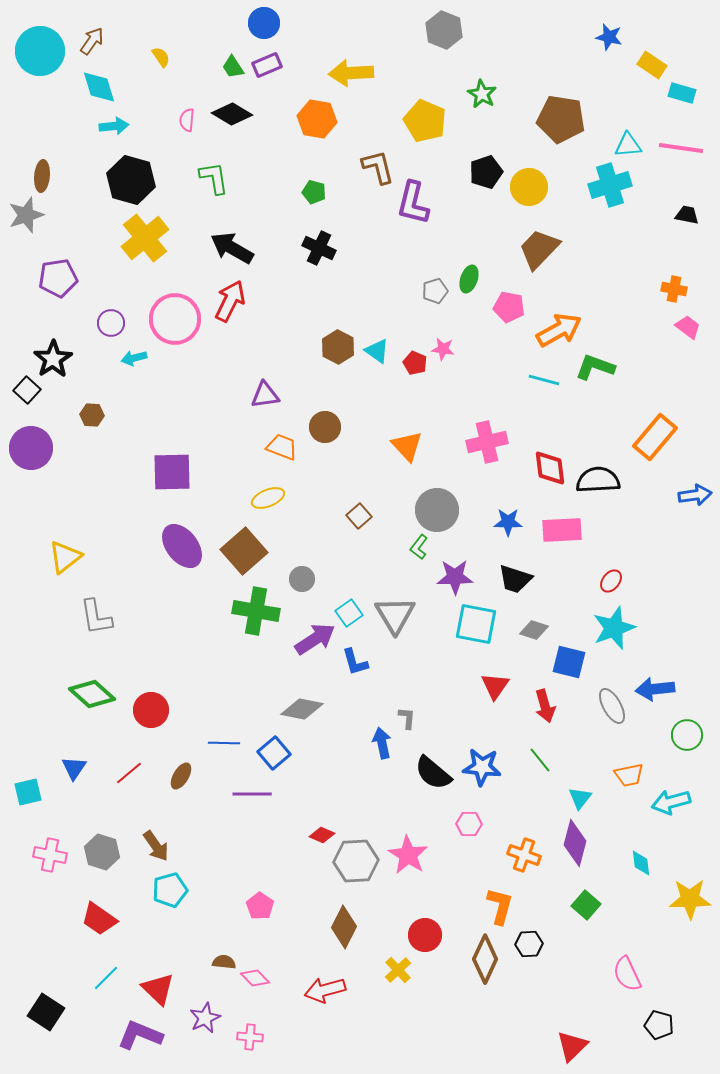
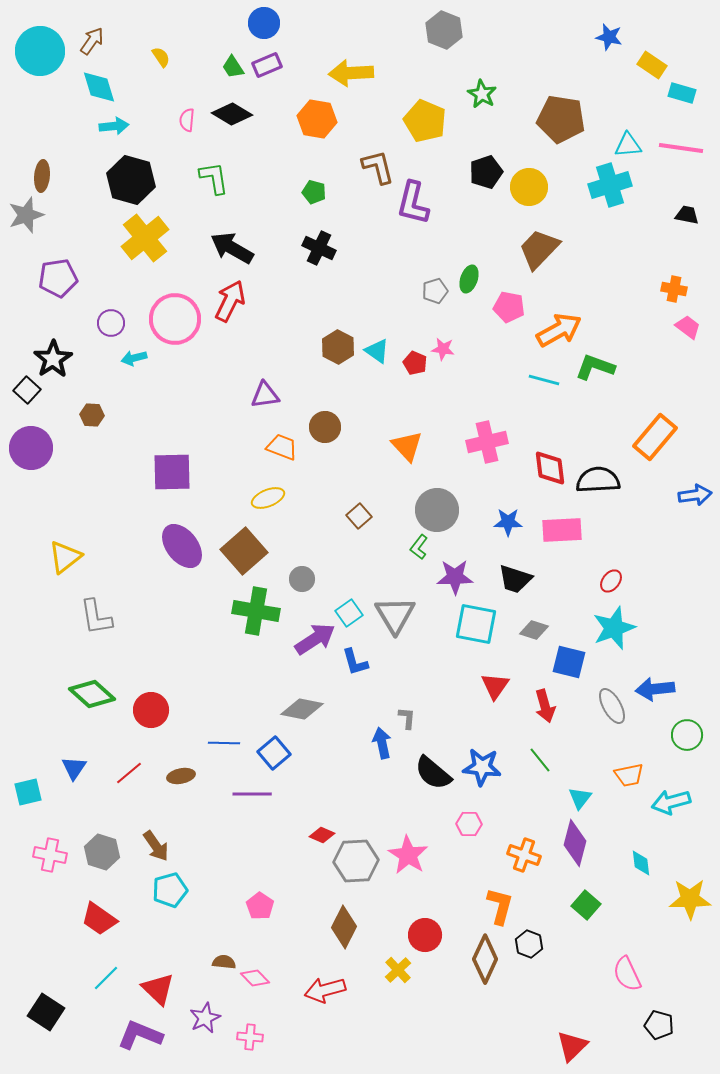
brown ellipse at (181, 776): rotated 48 degrees clockwise
black hexagon at (529, 944): rotated 24 degrees clockwise
